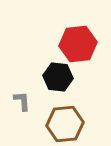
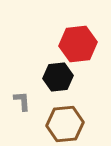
black hexagon: rotated 12 degrees counterclockwise
